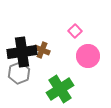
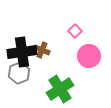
pink circle: moved 1 px right
